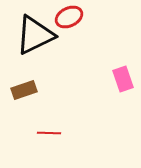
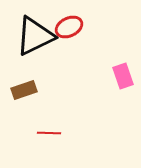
red ellipse: moved 10 px down
black triangle: moved 1 px down
pink rectangle: moved 3 px up
